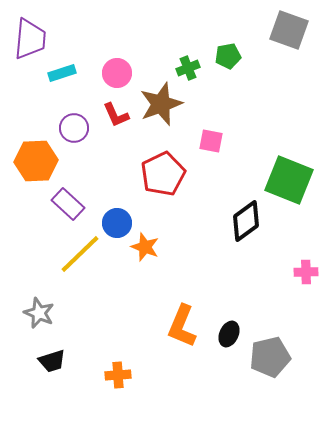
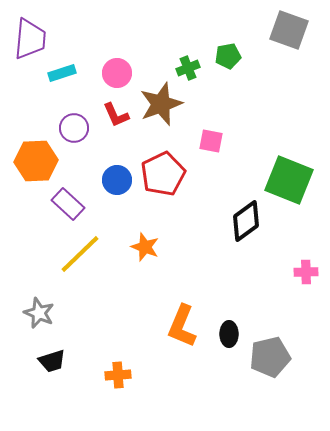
blue circle: moved 43 px up
black ellipse: rotated 25 degrees counterclockwise
